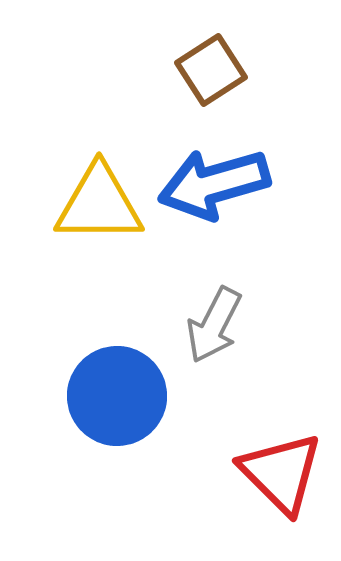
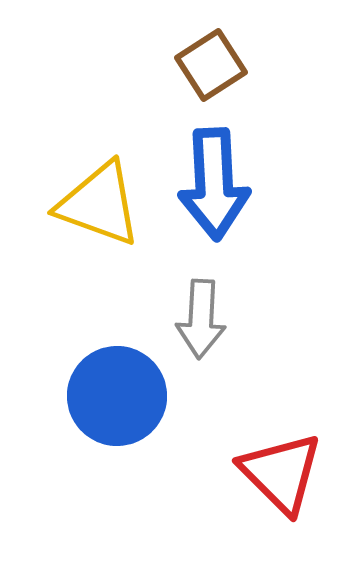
brown square: moved 5 px up
blue arrow: rotated 77 degrees counterclockwise
yellow triangle: rotated 20 degrees clockwise
gray arrow: moved 13 px left, 6 px up; rotated 24 degrees counterclockwise
